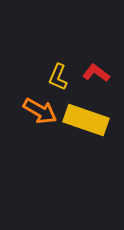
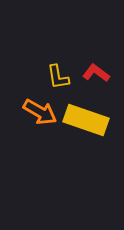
yellow L-shape: rotated 32 degrees counterclockwise
orange arrow: moved 1 px down
